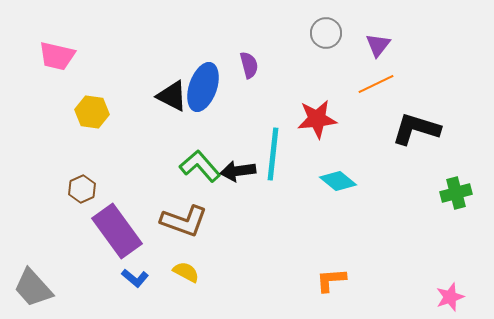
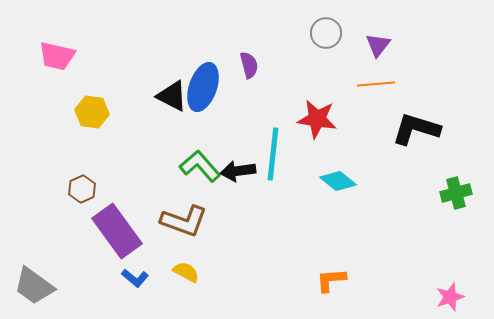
orange line: rotated 21 degrees clockwise
red star: rotated 15 degrees clockwise
gray trapezoid: moved 1 px right, 2 px up; rotated 12 degrees counterclockwise
